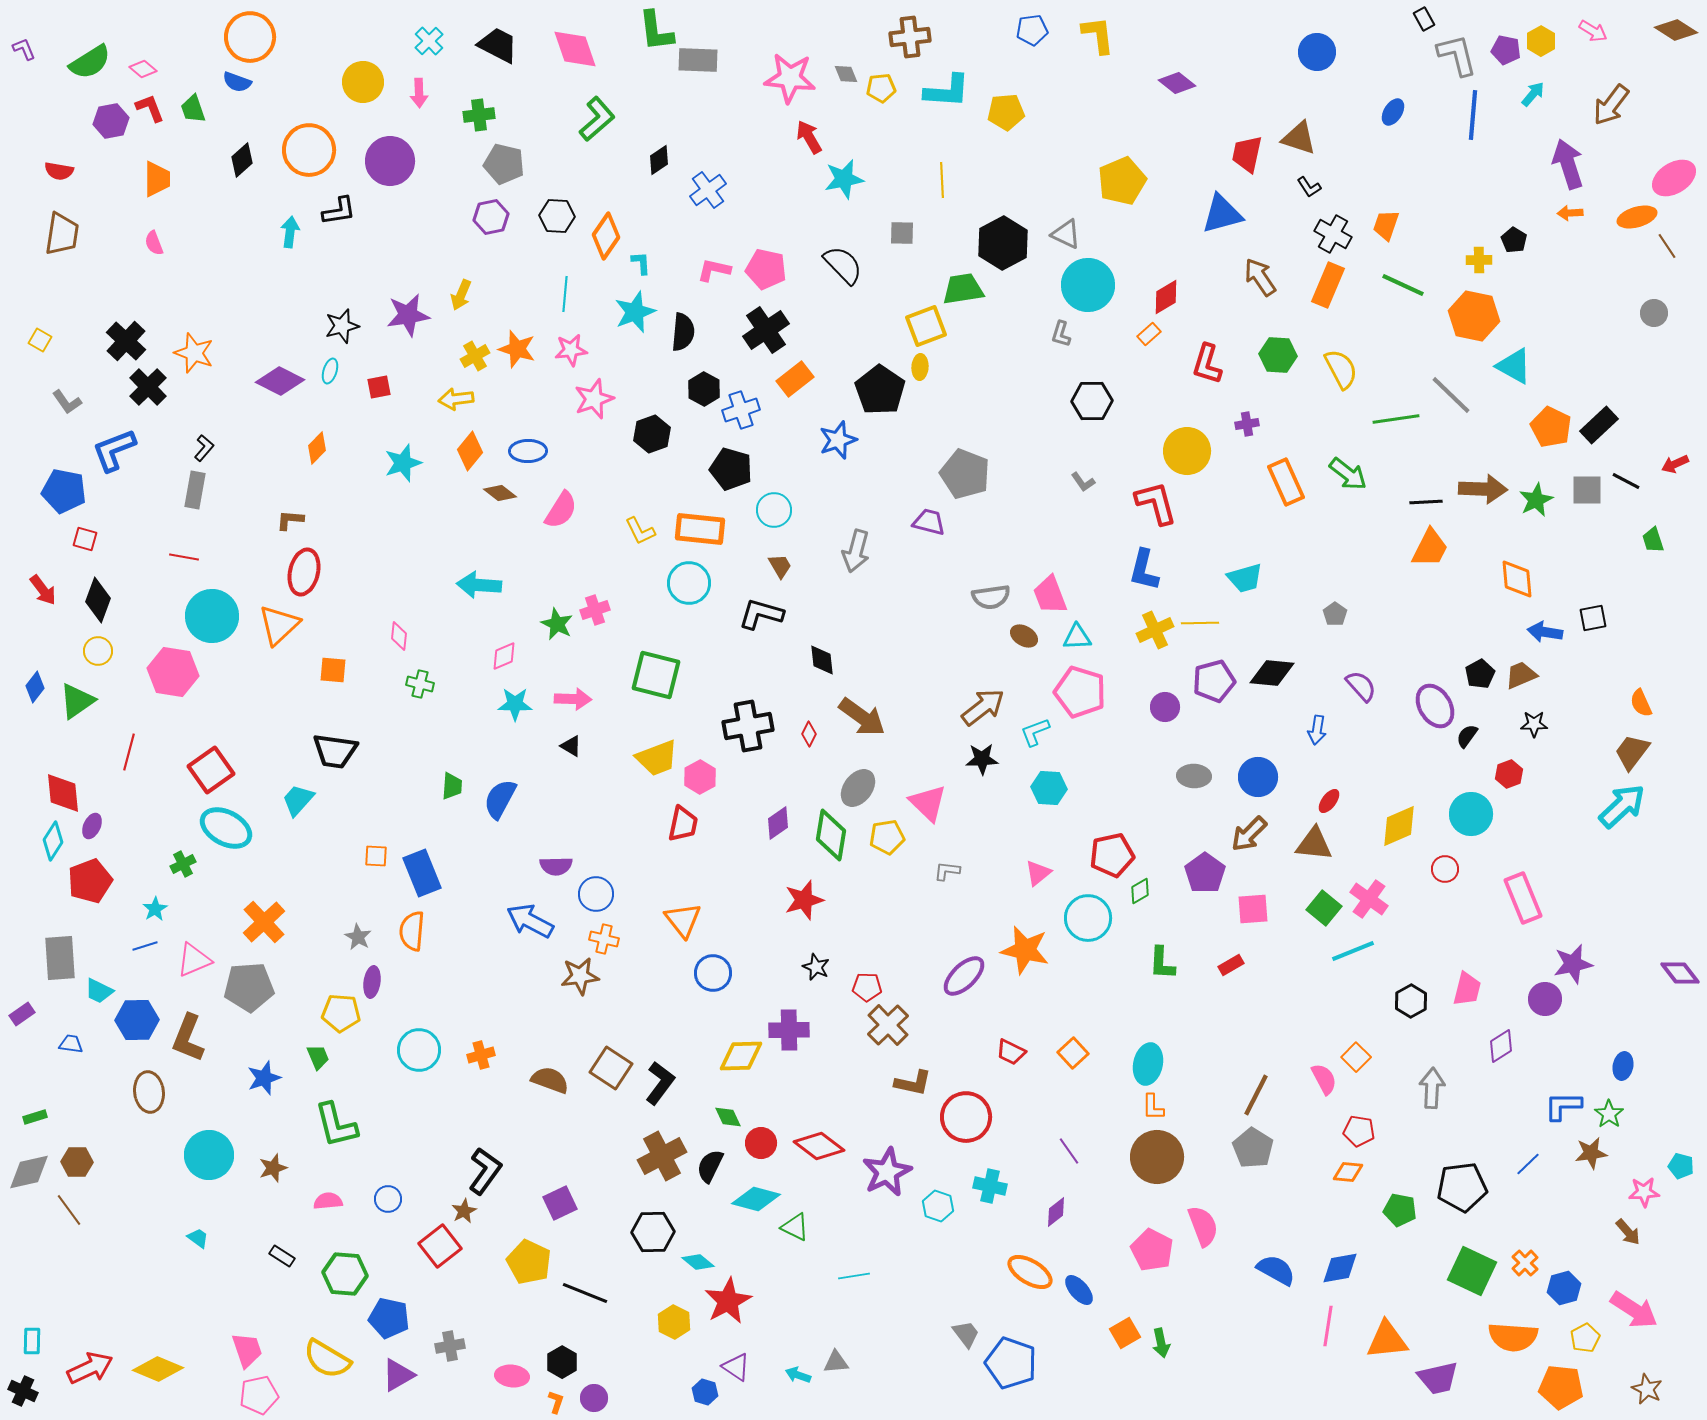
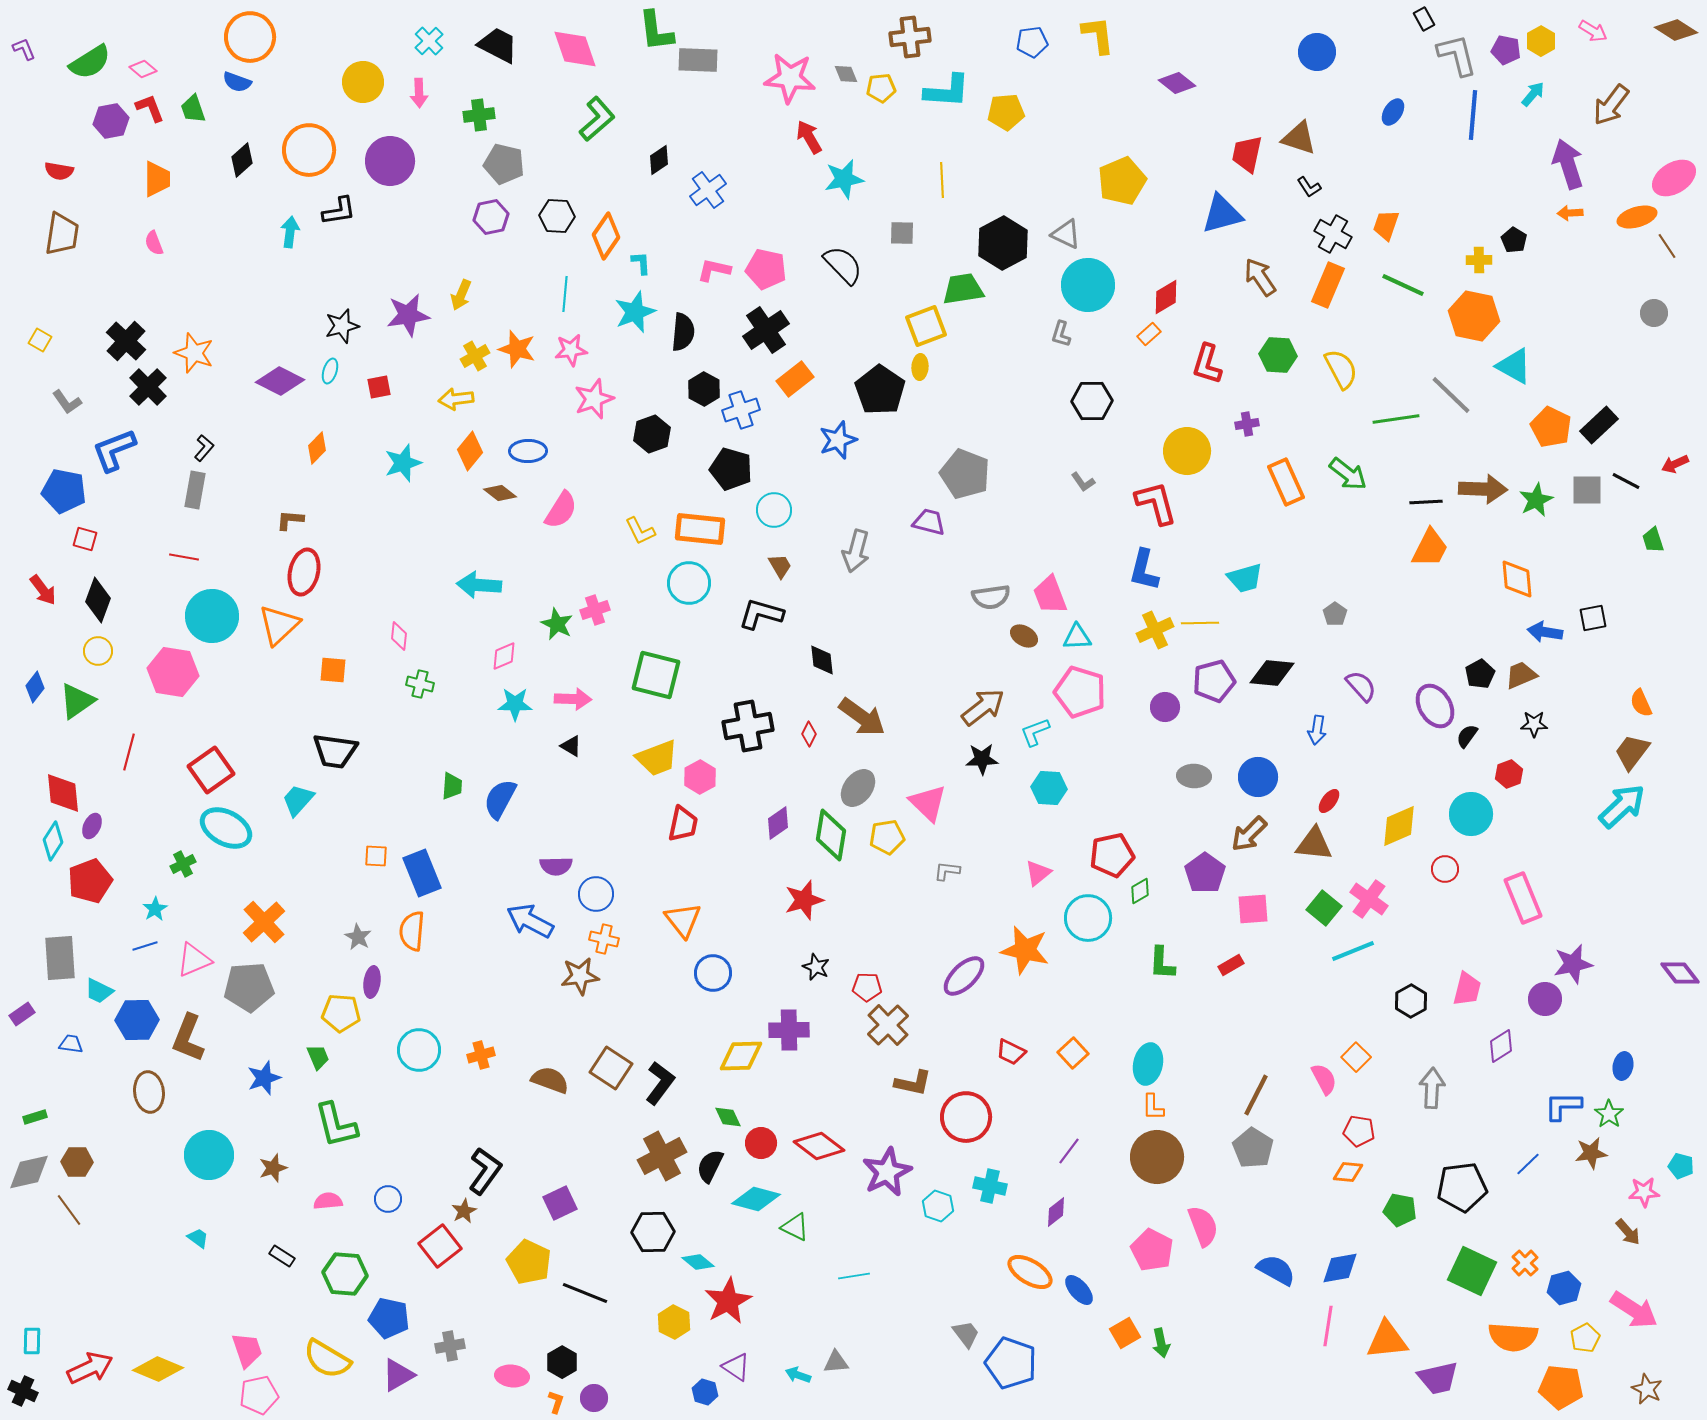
blue pentagon at (1032, 30): moved 12 px down
purple line at (1069, 1151): rotated 72 degrees clockwise
